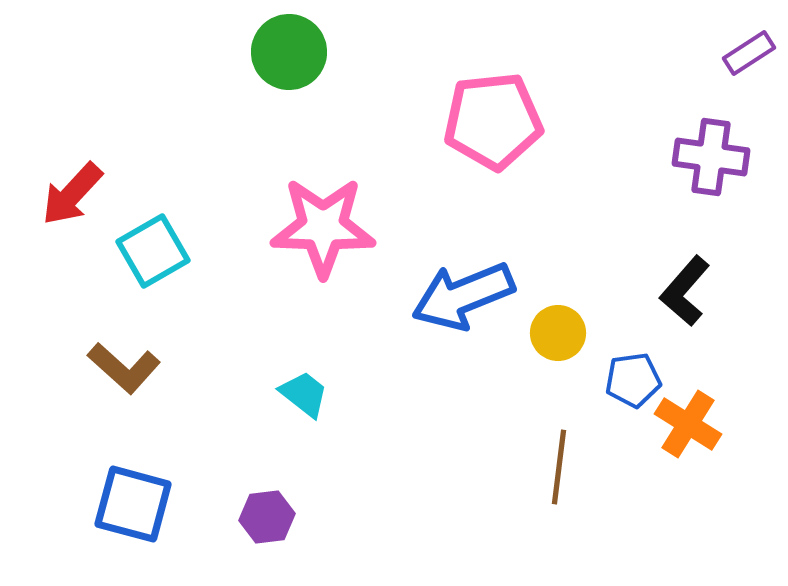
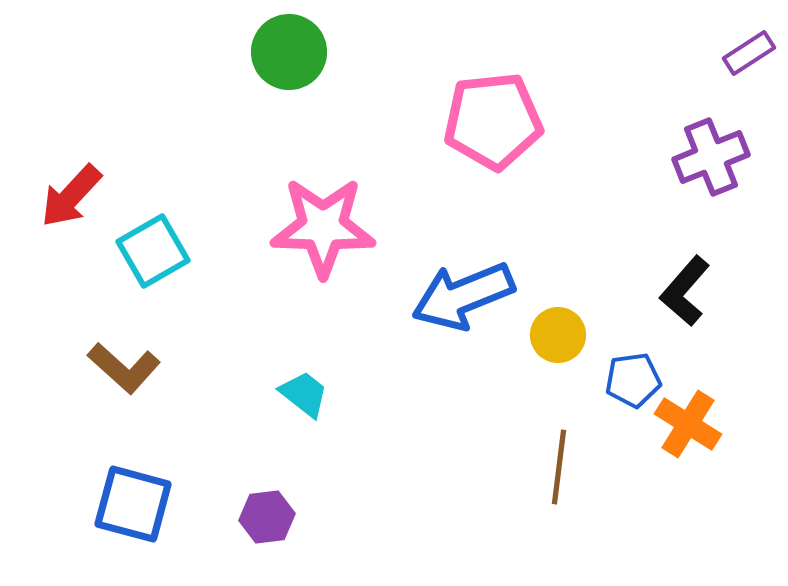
purple cross: rotated 30 degrees counterclockwise
red arrow: moved 1 px left, 2 px down
yellow circle: moved 2 px down
